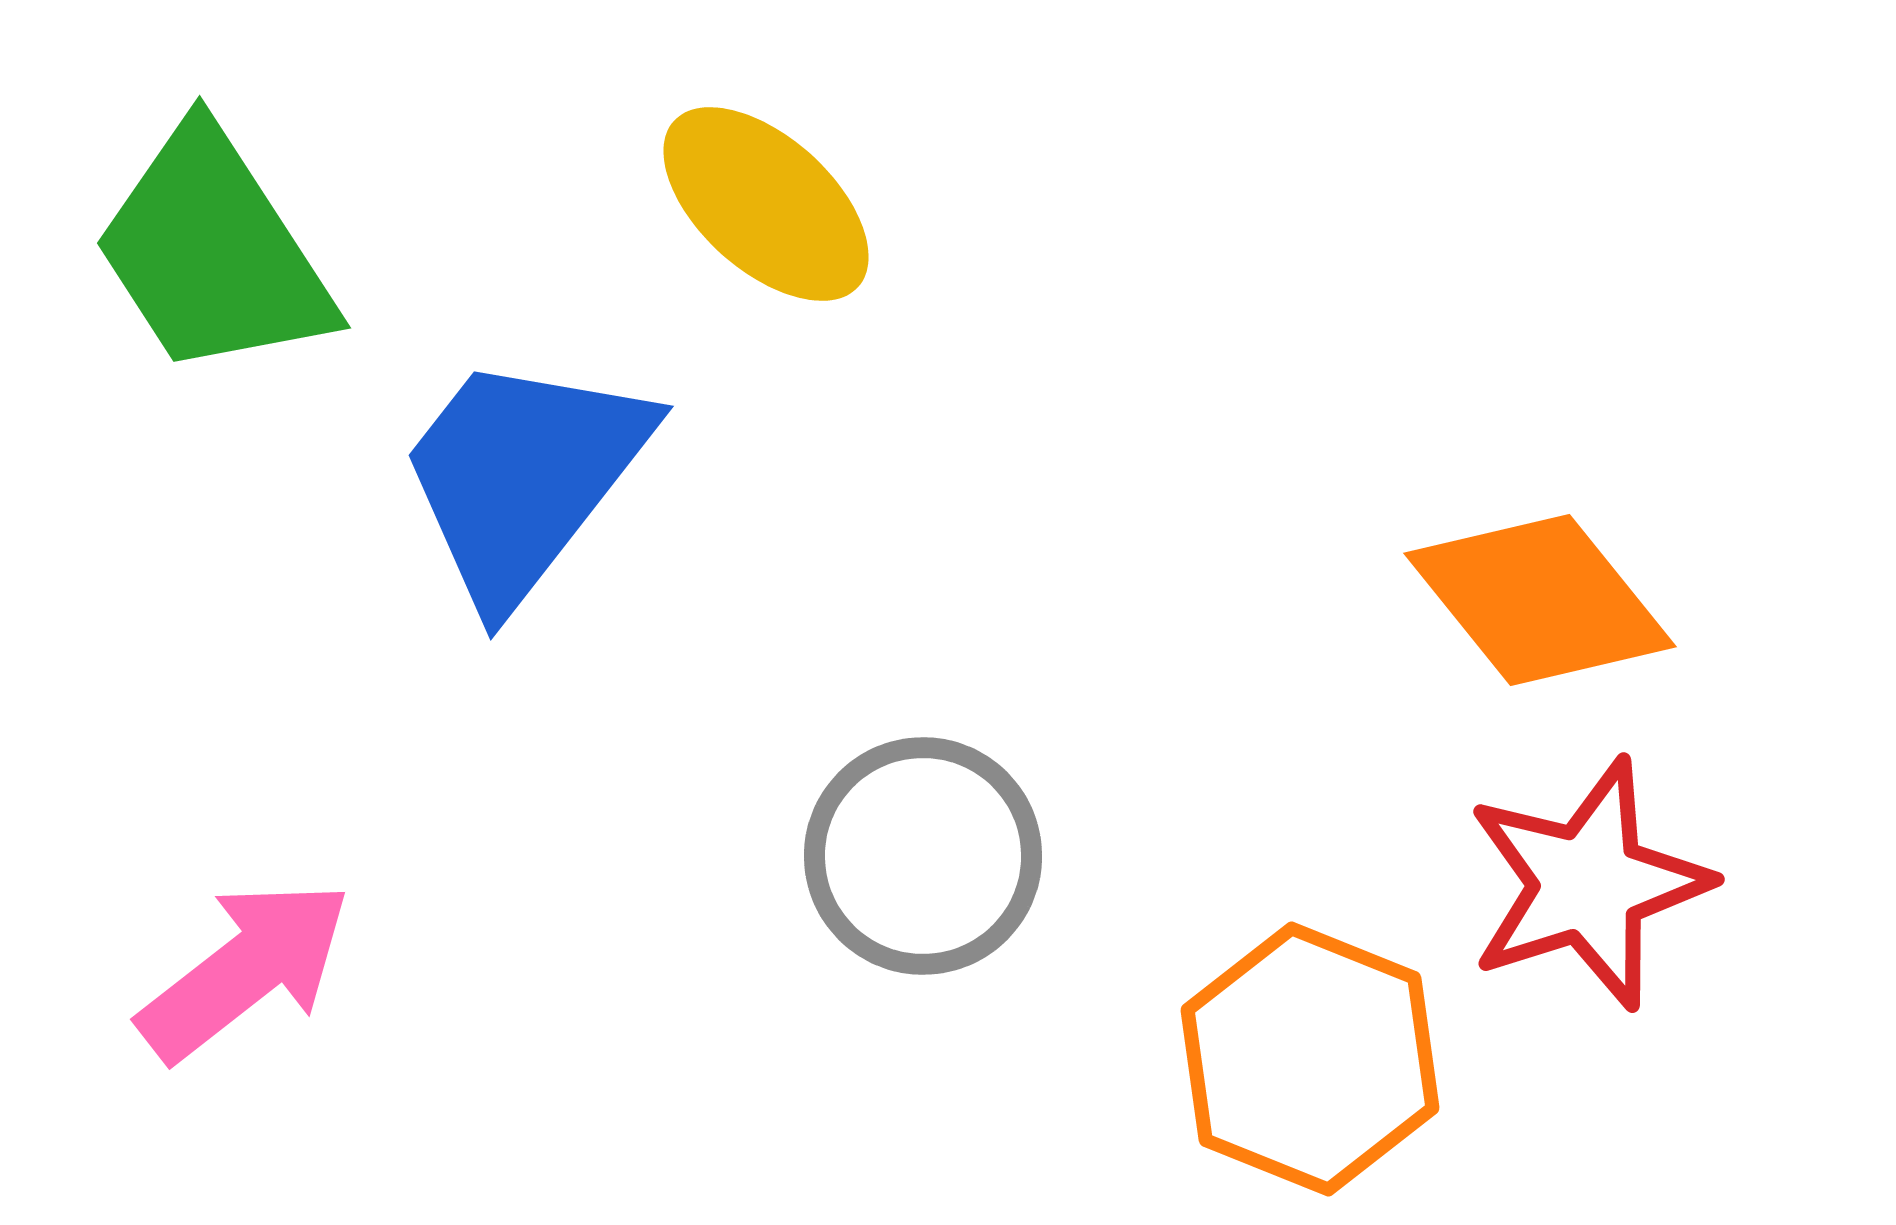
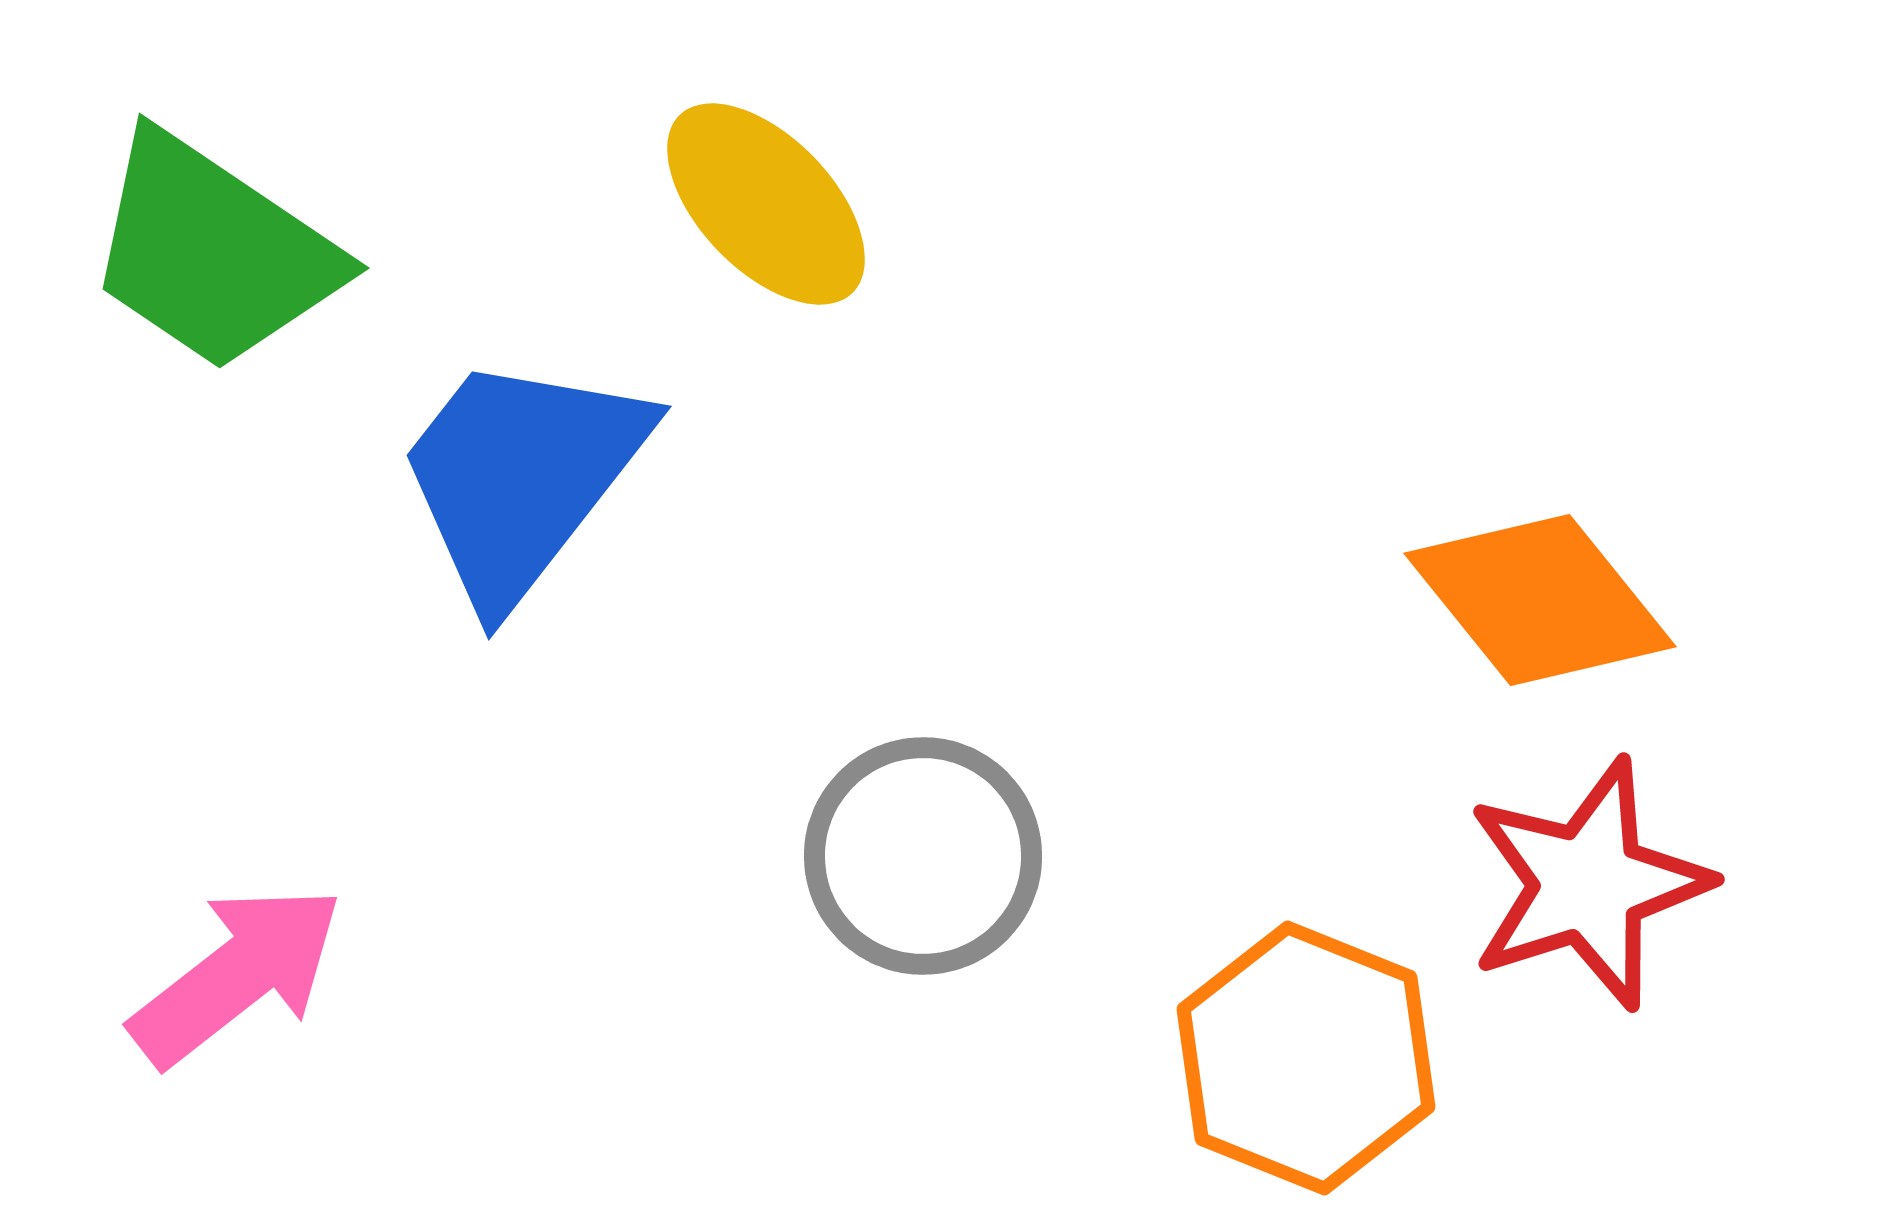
yellow ellipse: rotated 4 degrees clockwise
green trapezoid: rotated 23 degrees counterclockwise
blue trapezoid: moved 2 px left
pink arrow: moved 8 px left, 5 px down
orange hexagon: moved 4 px left, 1 px up
